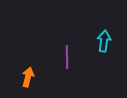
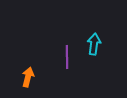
cyan arrow: moved 10 px left, 3 px down
